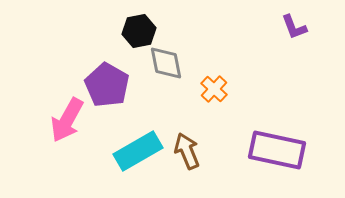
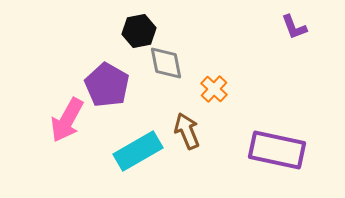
brown arrow: moved 20 px up
